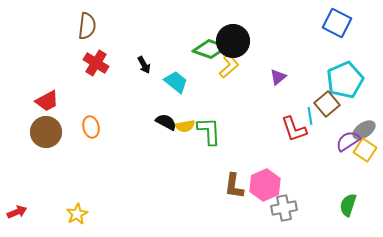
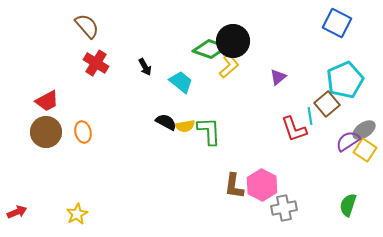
brown semicircle: rotated 48 degrees counterclockwise
black arrow: moved 1 px right, 2 px down
cyan trapezoid: moved 5 px right
orange ellipse: moved 8 px left, 5 px down
pink hexagon: moved 3 px left; rotated 8 degrees counterclockwise
